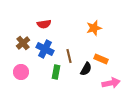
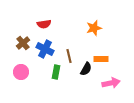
orange rectangle: rotated 24 degrees counterclockwise
